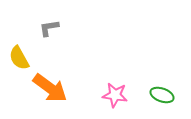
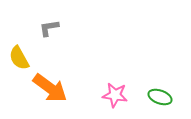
green ellipse: moved 2 px left, 2 px down
